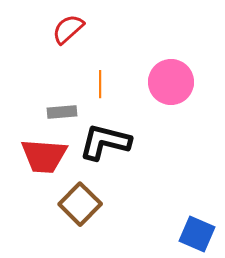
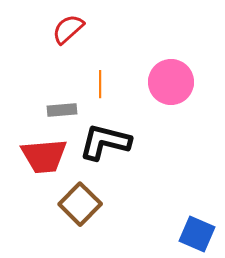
gray rectangle: moved 2 px up
red trapezoid: rotated 9 degrees counterclockwise
